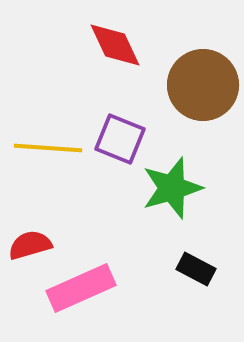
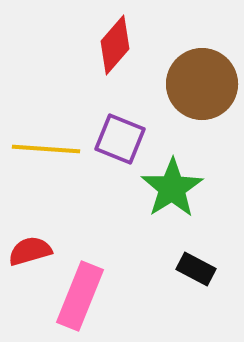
red diamond: rotated 66 degrees clockwise
brown circle: moved 1 px left, 1 px up
yellow line: moved 2 px left, 1 px down
green star: rotated 16 degrees counterclockwise
red semicircle: moved 6 px down
pink rectangle: moved 1 px left, 8 px down; rotated 44 degrees counterclockwise
